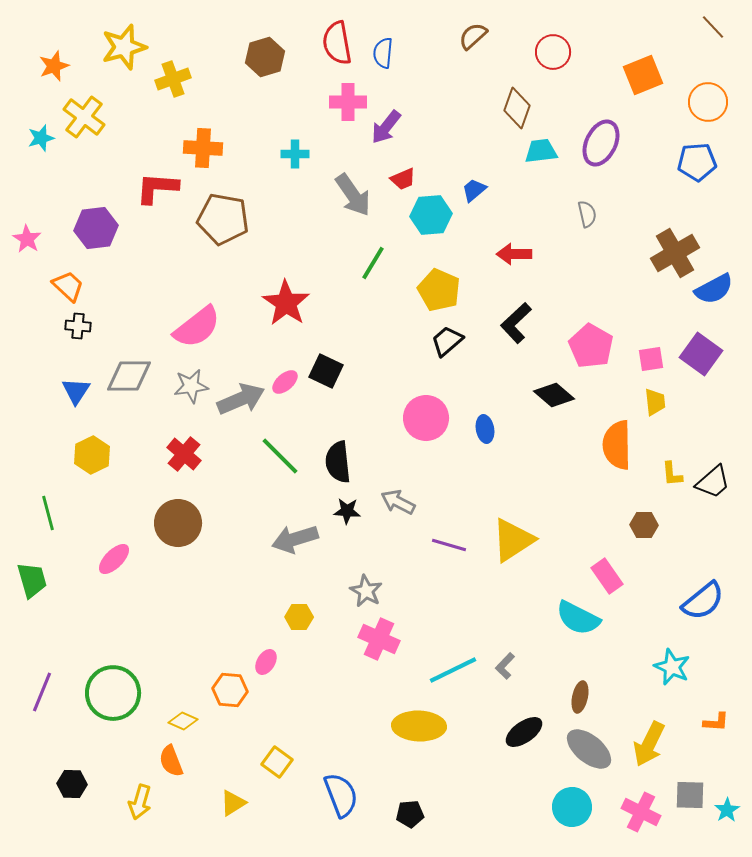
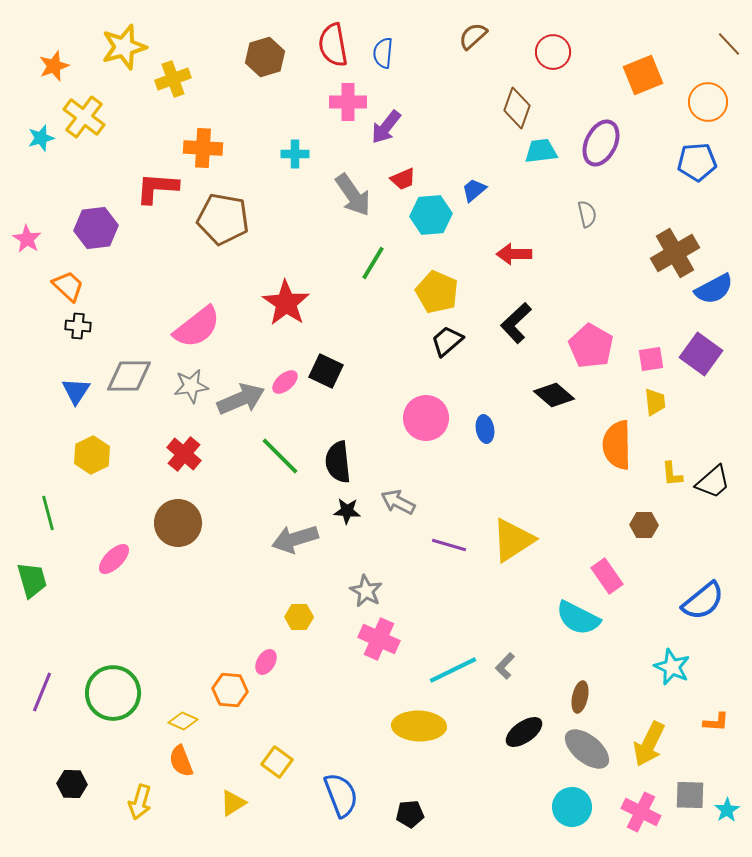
brown line at (713, 27): moved 16 px right, 17 px down
red semicircle at (337, 43): moved 4 px left, 2 px down
yellow pentagon at (439, 290): moved 2 px left, 2 px down
gray ellipse at (589, 749): moved 2 px left
orange semicircle at (171, 761): moved 10 px right
